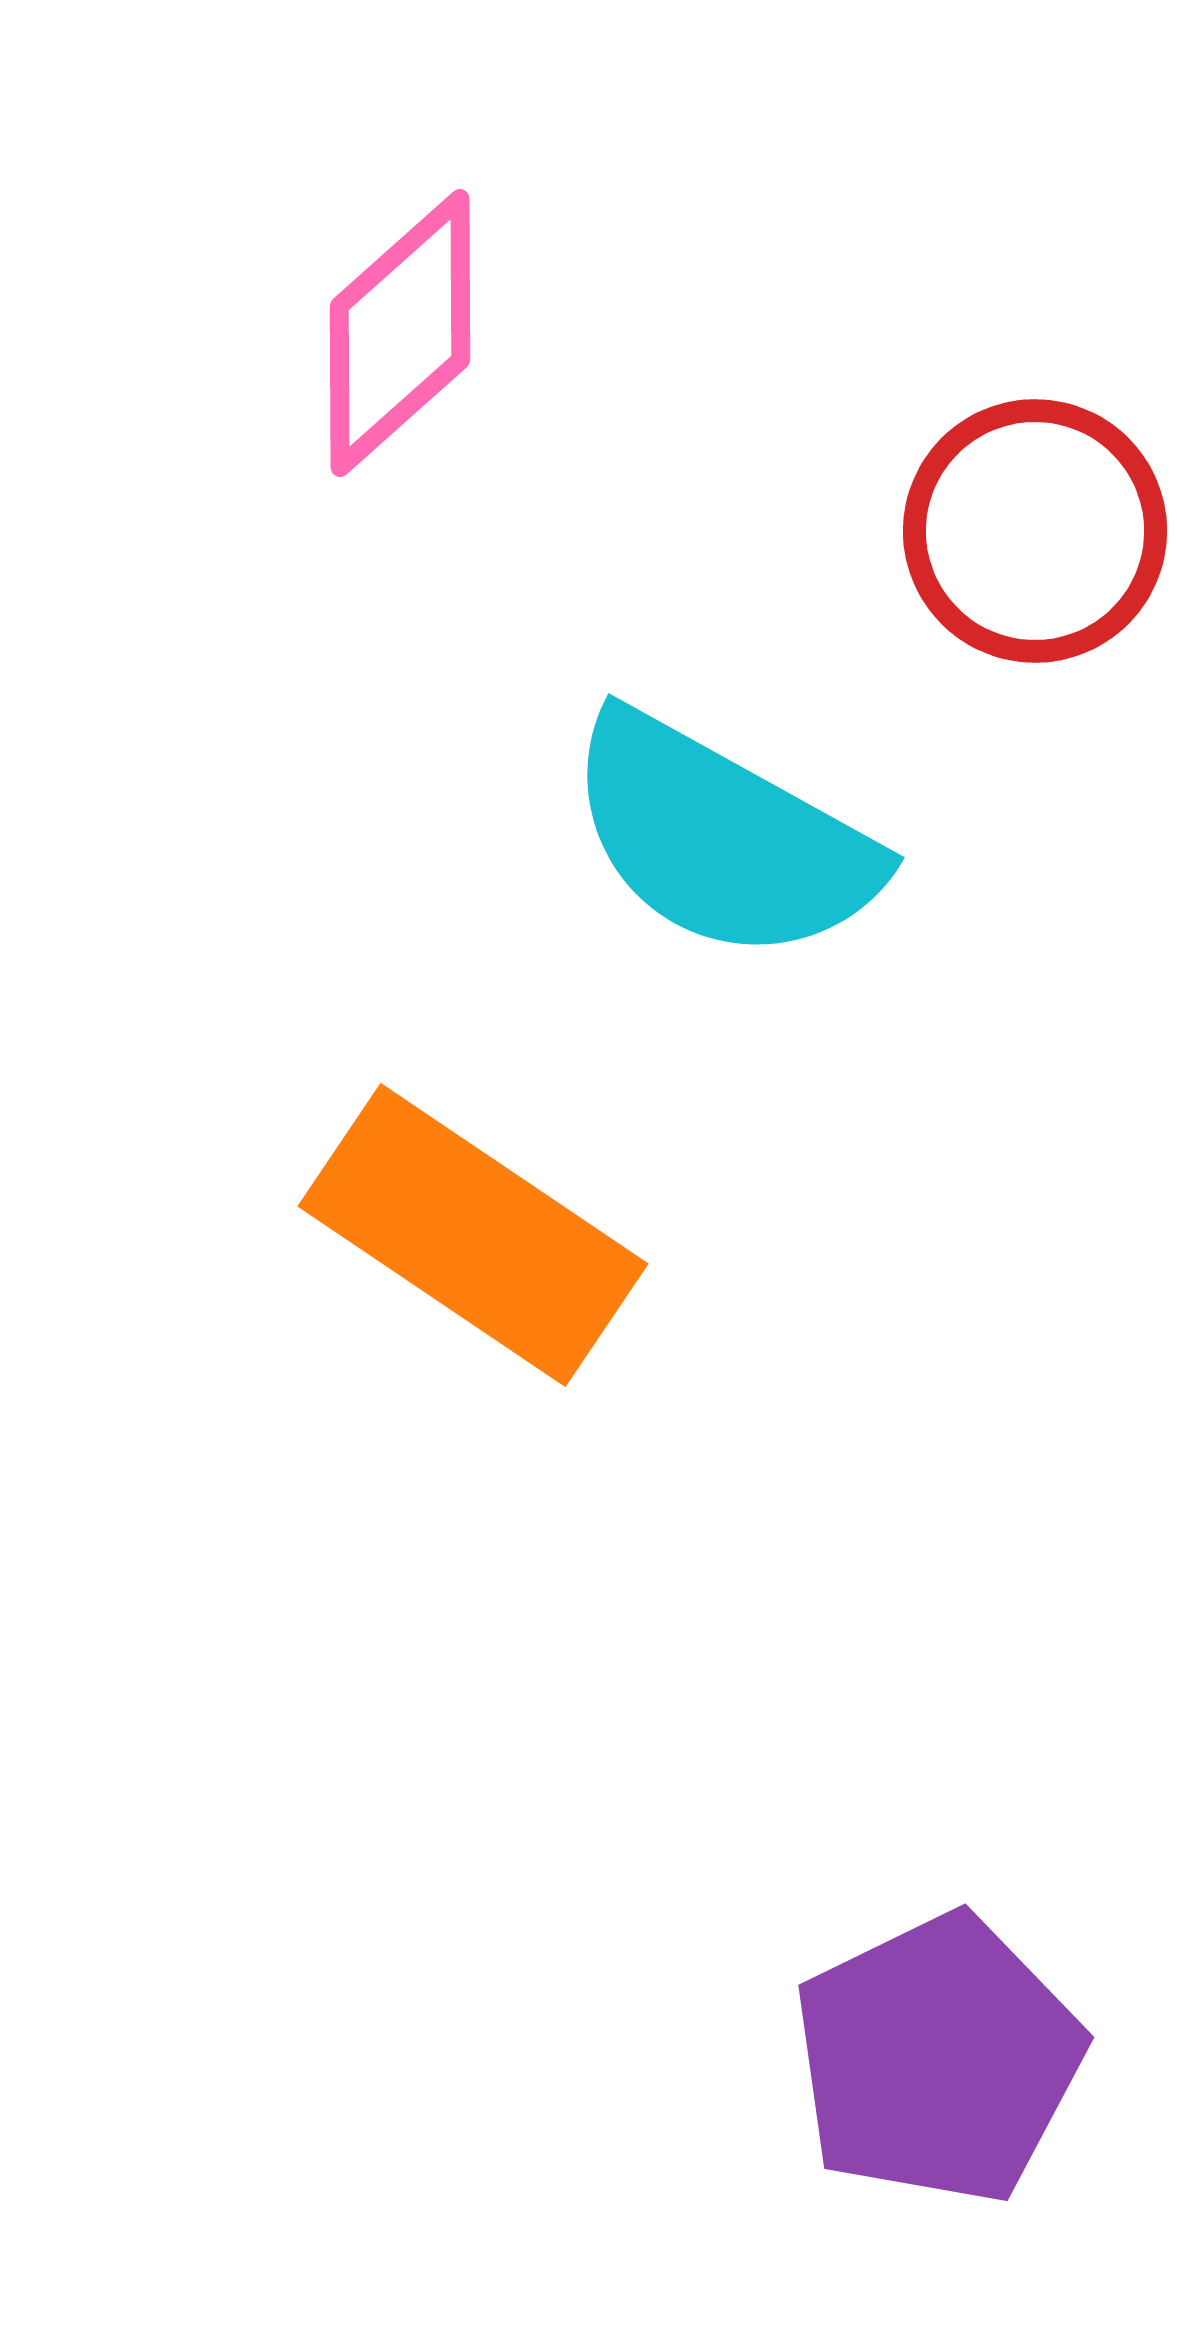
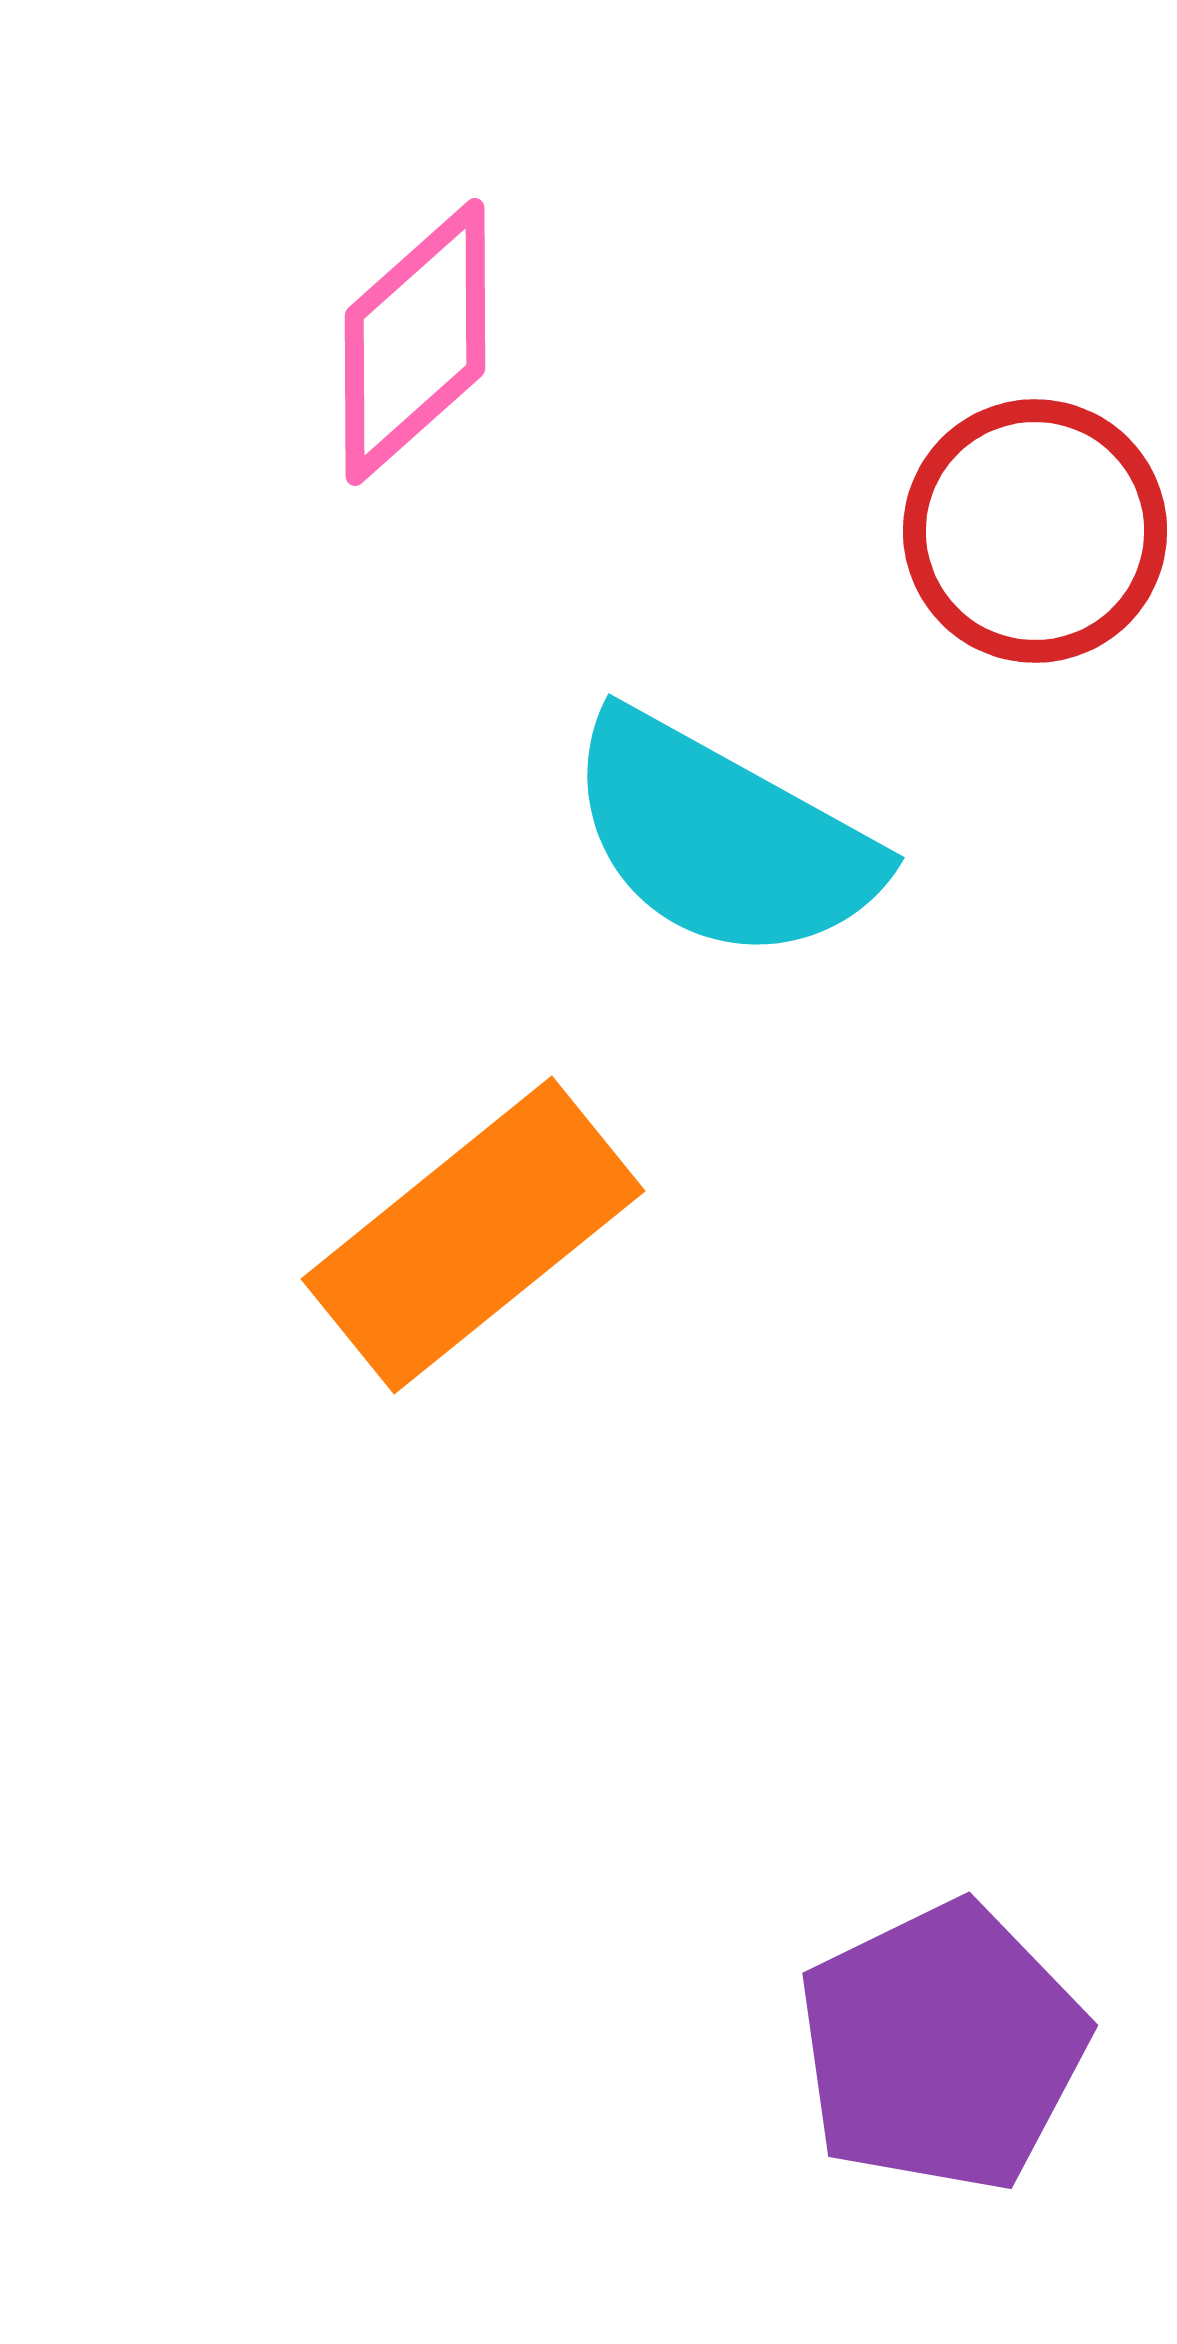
pink diamond: moved 15 px right, 9 px down
orange rectangle: rotated 73 degrees counterclockwise
purple pentagon: moved 4 px right, 12 px up
